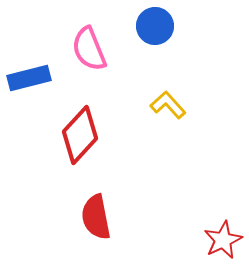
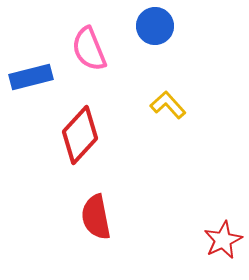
blue rectangle: moved 2 px right, 1 px up
